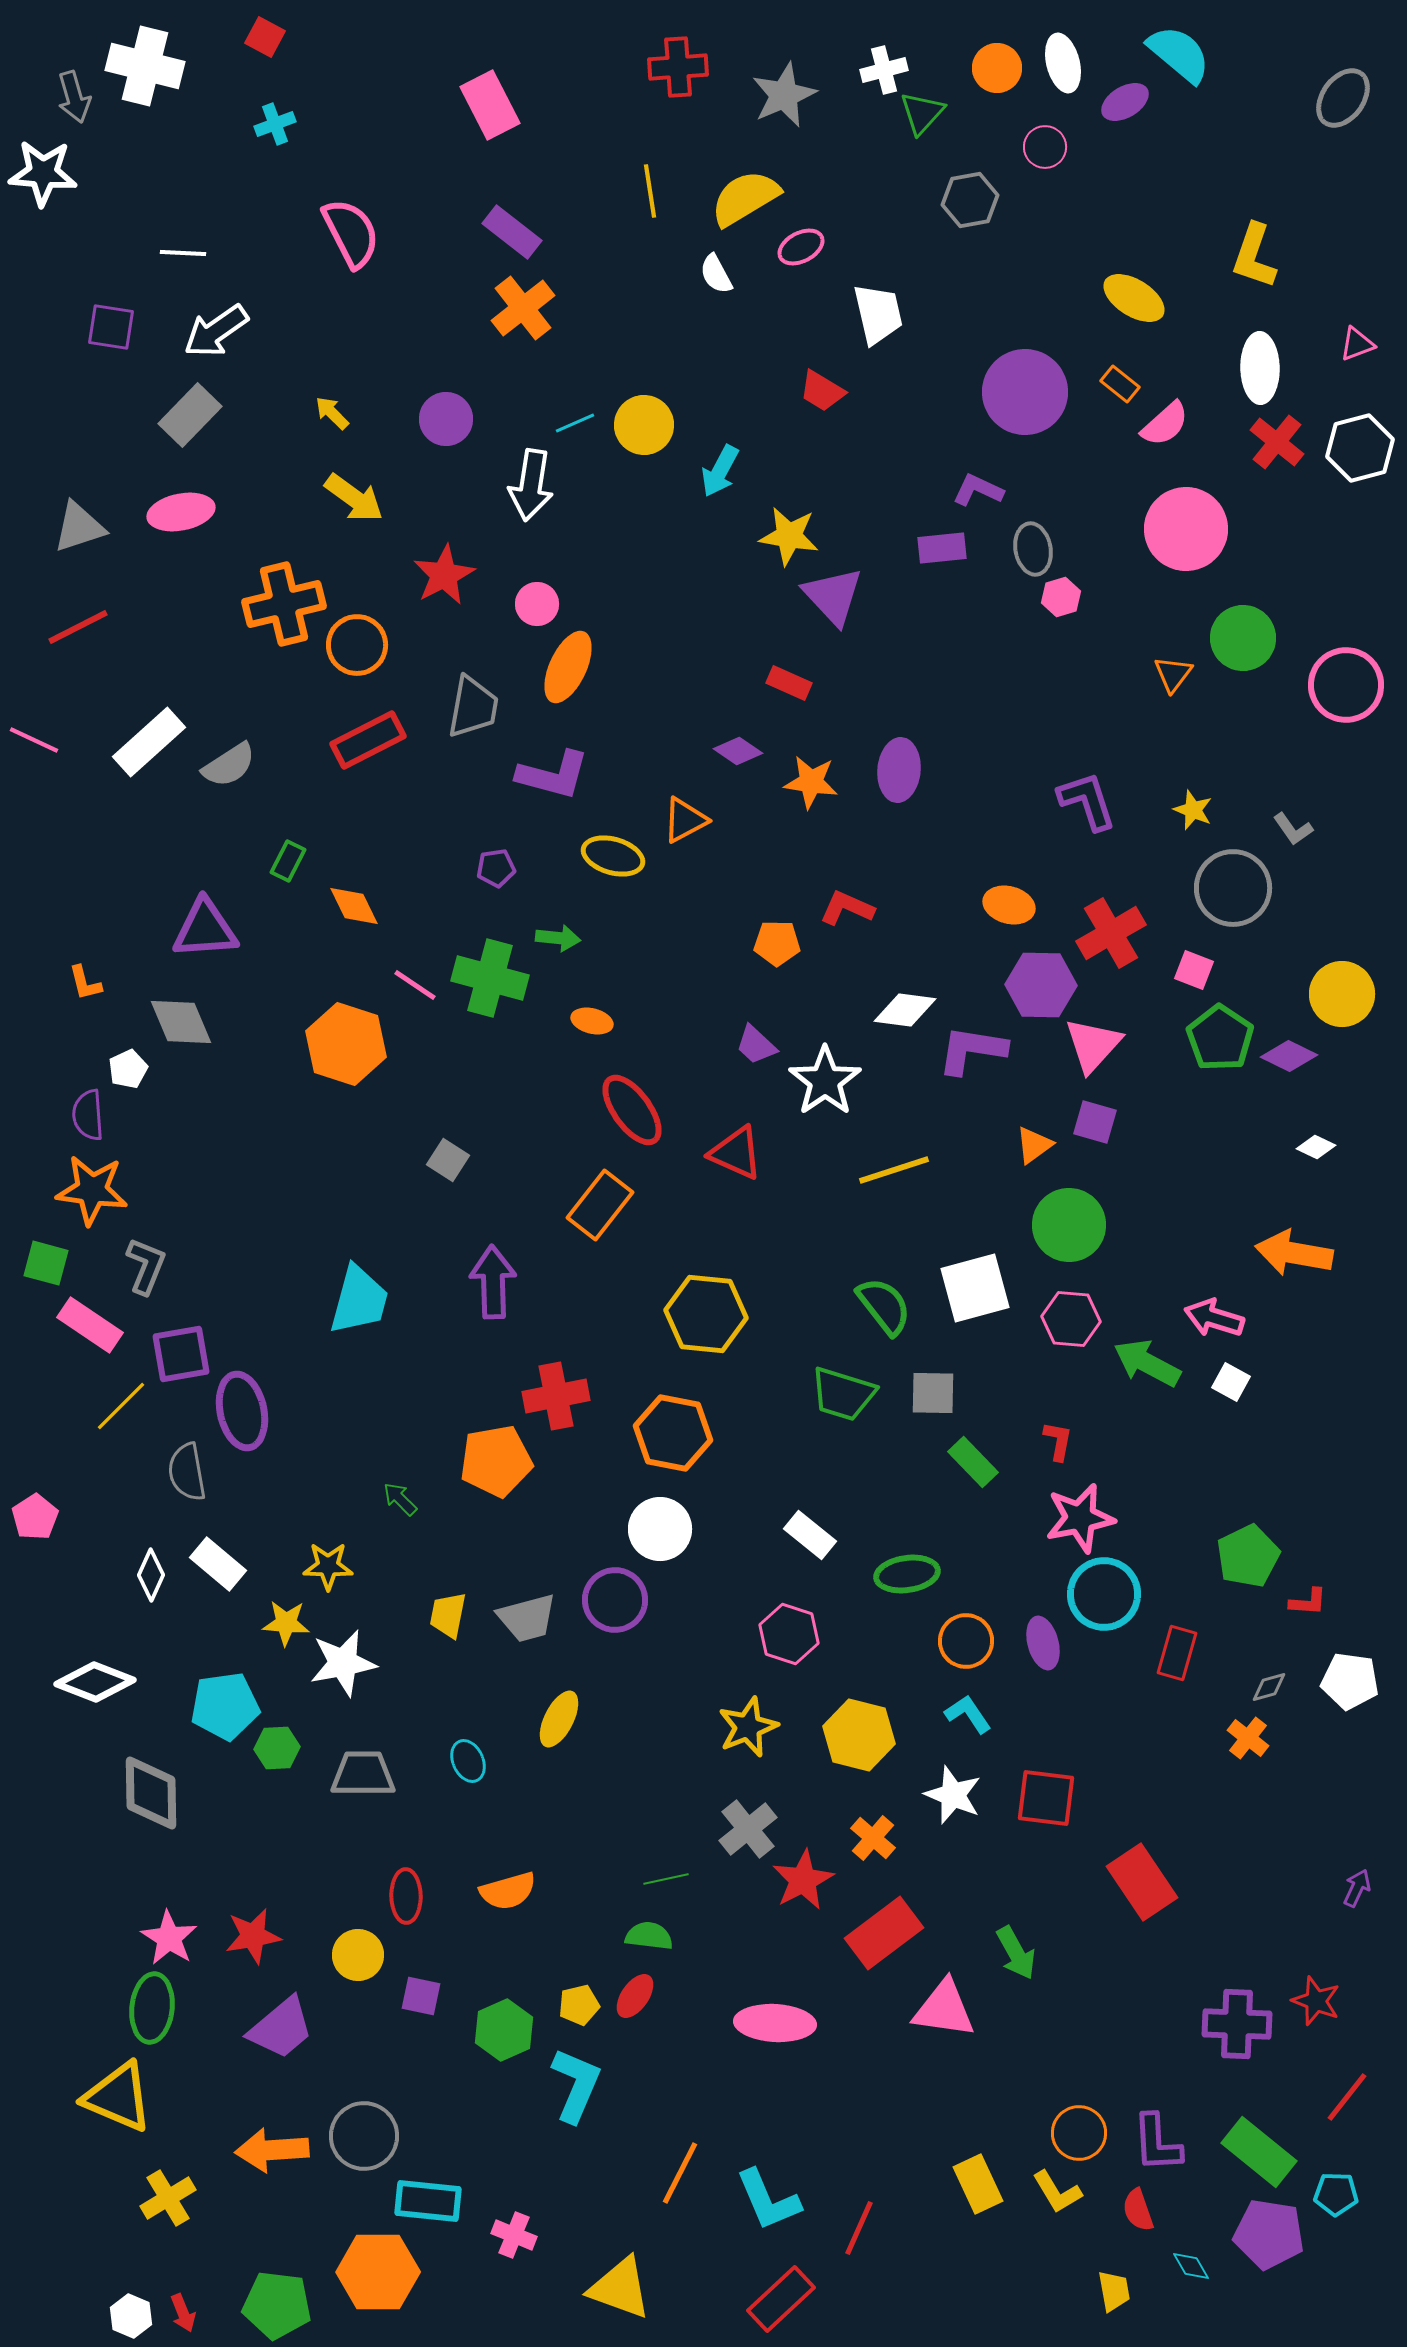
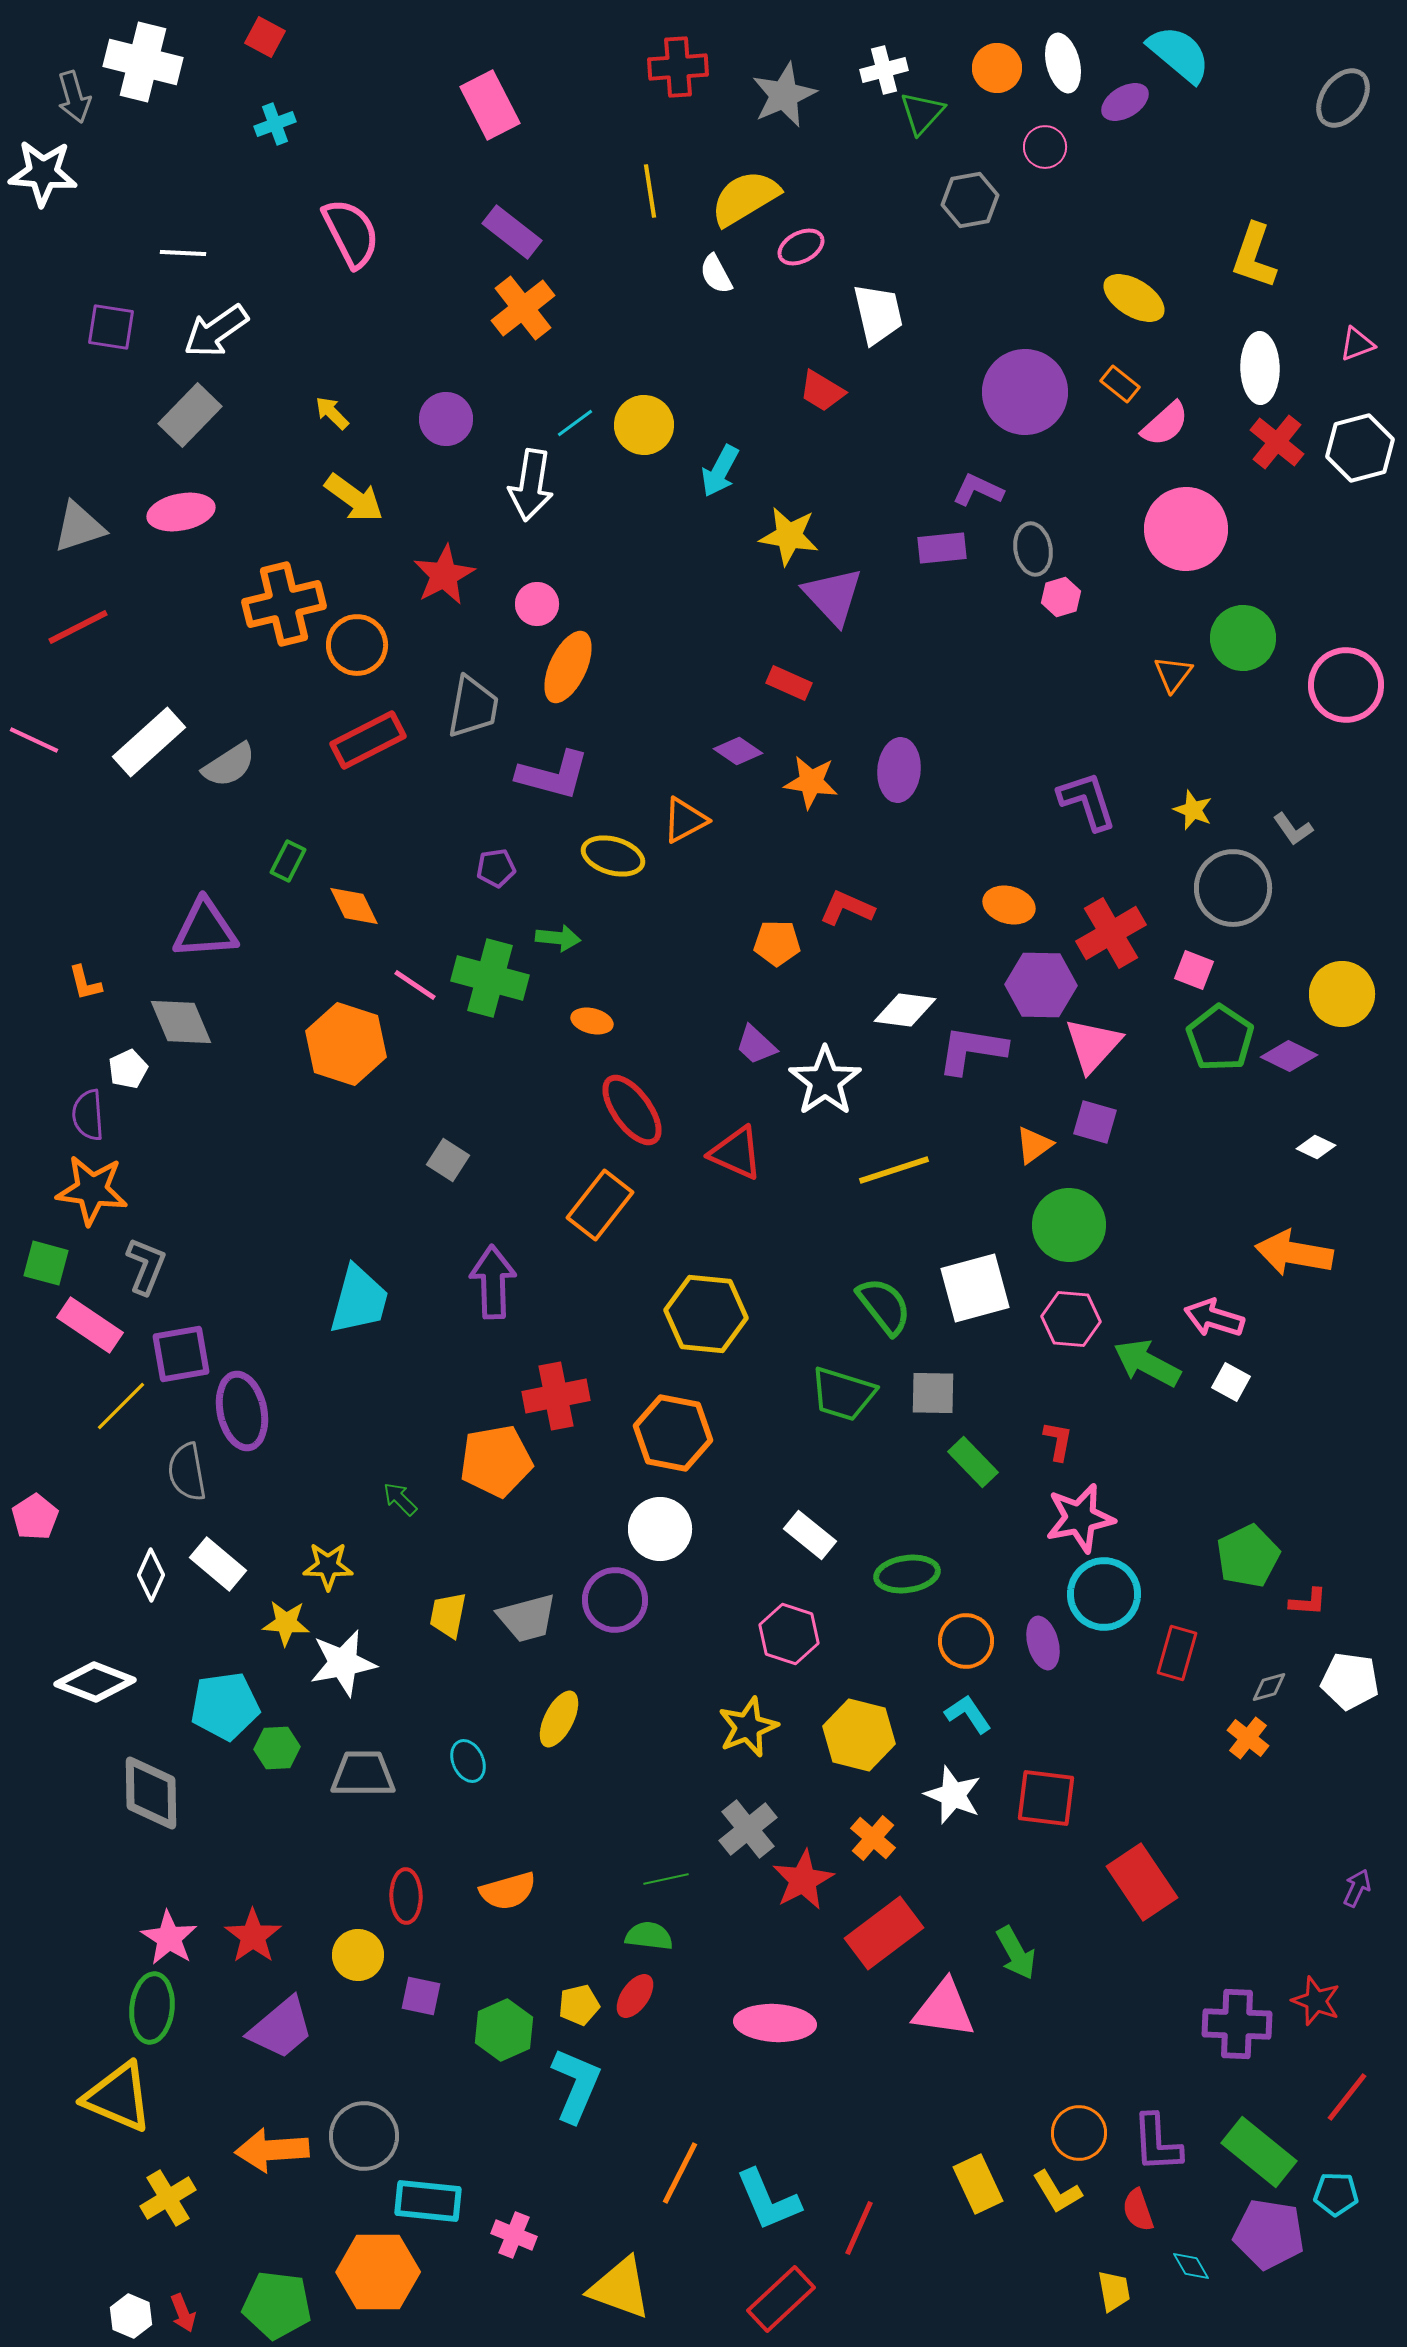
white cross at (145, 66): moved 2 px left, 4 px up
cyan line at (575, 423): rotated 12 degrees counterclockwise
red star at (253, 1936): rotated 26 degrees counterclockwise
